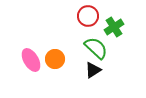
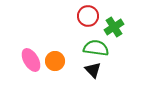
green semicircle: rotated 35 degrees counterclockwise
orange circle: moved 2 px down
black triangle: rotated 42 degrees counterclockwise
